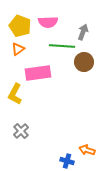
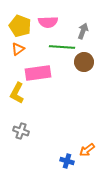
gray arrow: moved 1 px up
green line: moved 1 px down
yellow L-shape: moved 2 px right, 1 px up
gray cross: rotated 28 degrees counterclockwise
orange arrow: rotated 56 degrees counterclockwise
